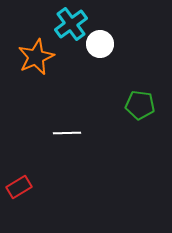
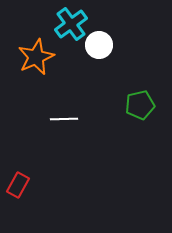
white circle: moved 1 px left, 1 px down
green pentagon: rotated 20 degrees counterclockwise
white line: moved 3 px left, 14 px up
red rectangle: moved 1 px left, 2 px up; rotated 30 degrees counterclockwise
